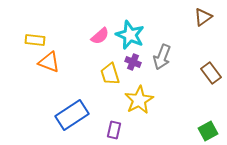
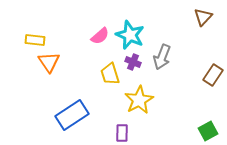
brown triangle: rotated 12 degrees counterclockwise
orange triangle: rotated 35 degrees clockwise
brown rectangle: moved 2 px right, 2 px down; rotated 70 degrees clockwise
purple rectangle: moved 8 px right, 3 px down; rotated 12 degrees counterclockwise
